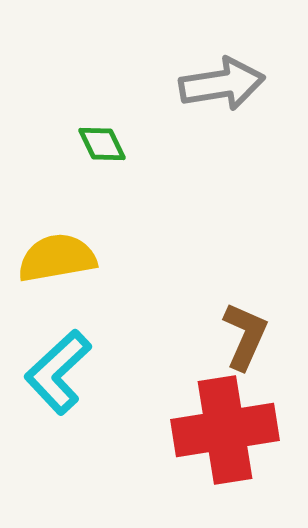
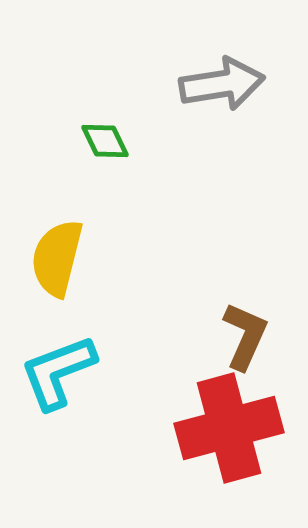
green diamond: moved 3 px right, 3 px up
yellow semicircle: rotated 66 degrees counterclockwise
cyan L-shape: rotated 22 degrees clockwise
red cross: moved 4 px right, 2 px up; rotated 6 degrees counterclockwise
